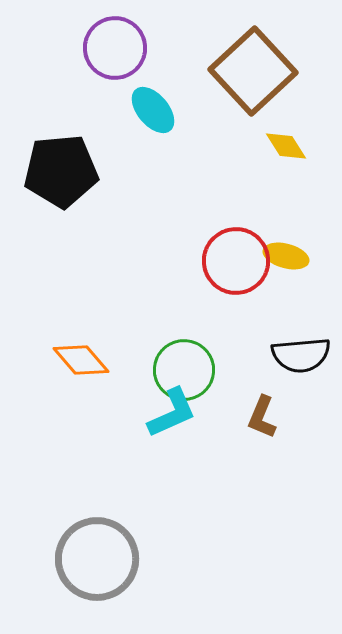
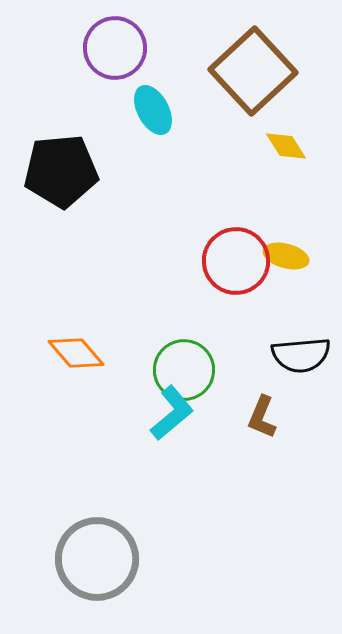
cyan ellipse: rotated 12 degrees clockwise
orange diamond: moved 5 px left, 7 px up
cyan L-shape: rotated 16 degrees counterclockwise
